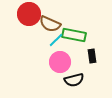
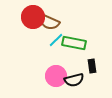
red circle: moved 4 px right, 3 px down
brown semicircle: moved 1 px left, 2 px up
green rectangle: moved 8 px down
black rectangle: moved 10 px down
pink circle: moved 4 px left, 14 px down
